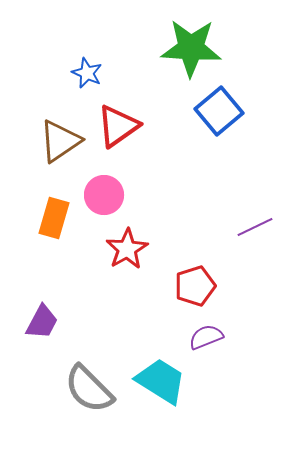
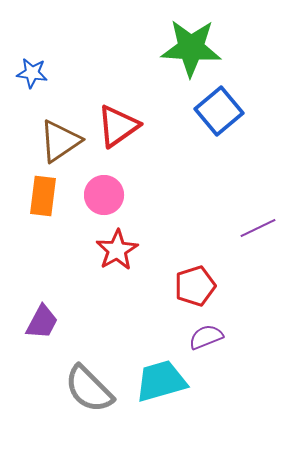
blue star: moved 55 px left; rotated 16 degrees counterclockwise
orange rectangle: moved 11 px left, 22 px up; rotated 9 degrees counterclockwise
purple line: moved 3 px right, 1 px down
red star: moved 10 px left, 1 px down
cyan trapezoid: rotated 48 degrees counterclockwise
